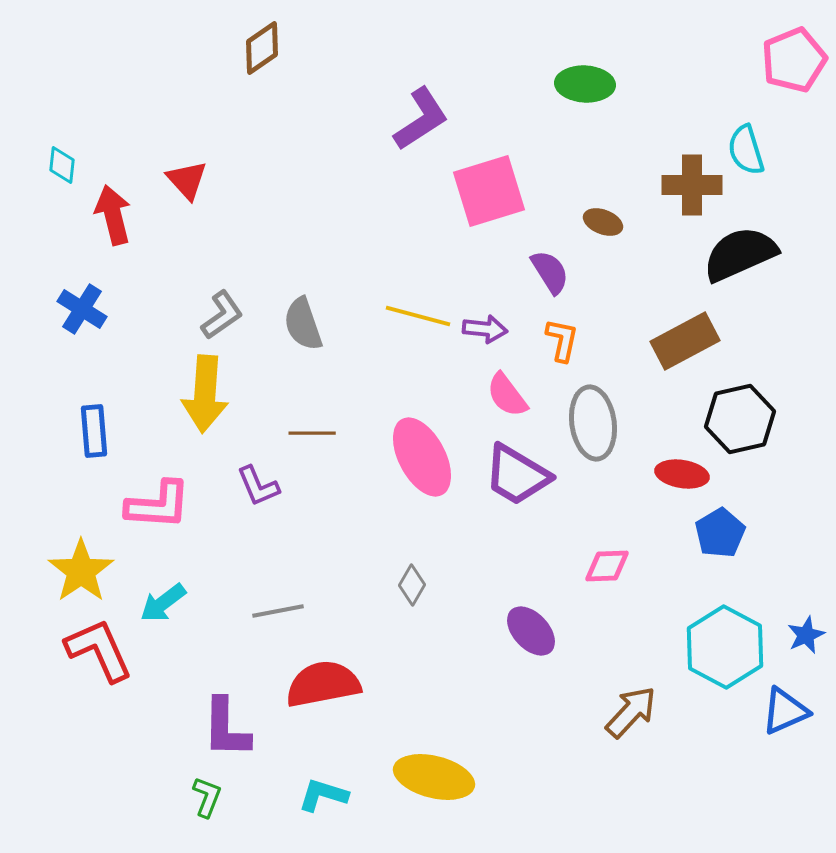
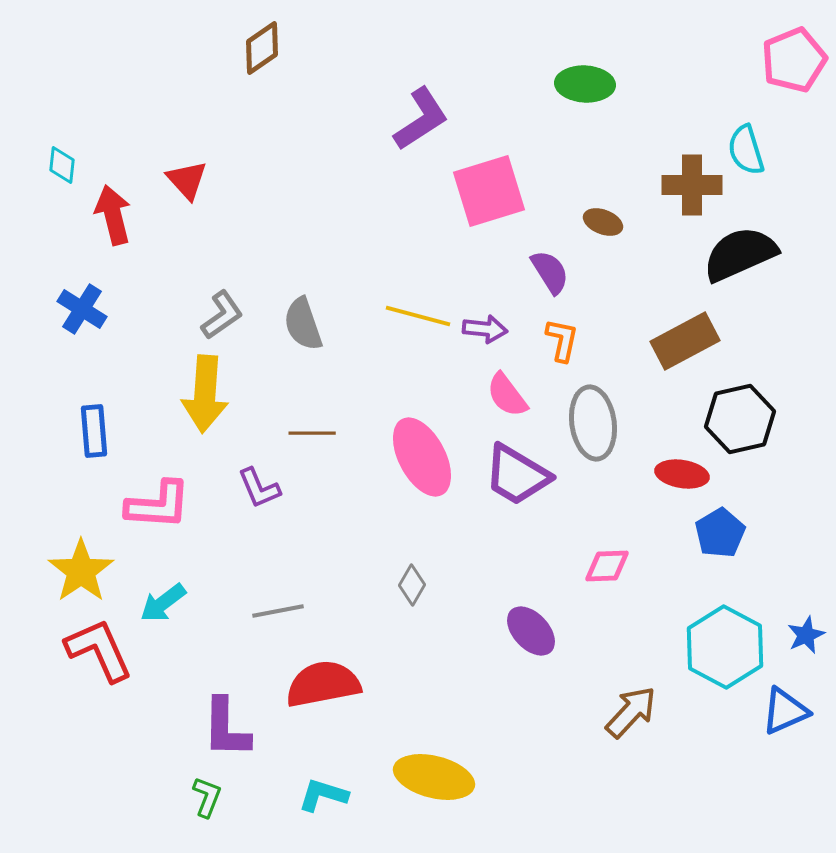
purple L-shape at (258, 486): moved 1 px right, 2 px down
